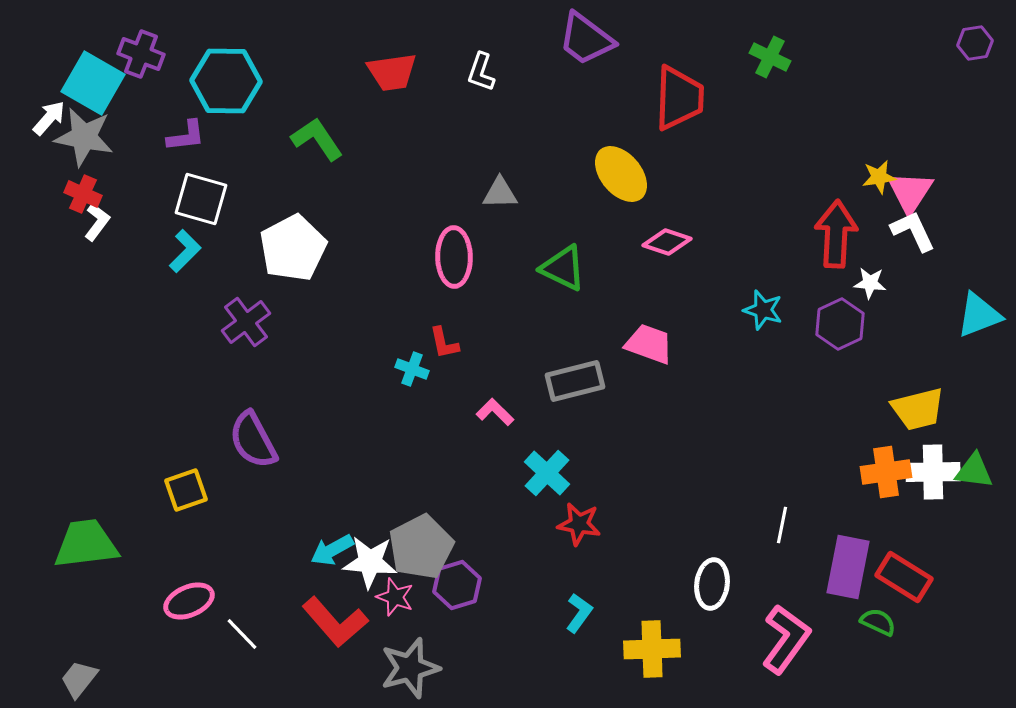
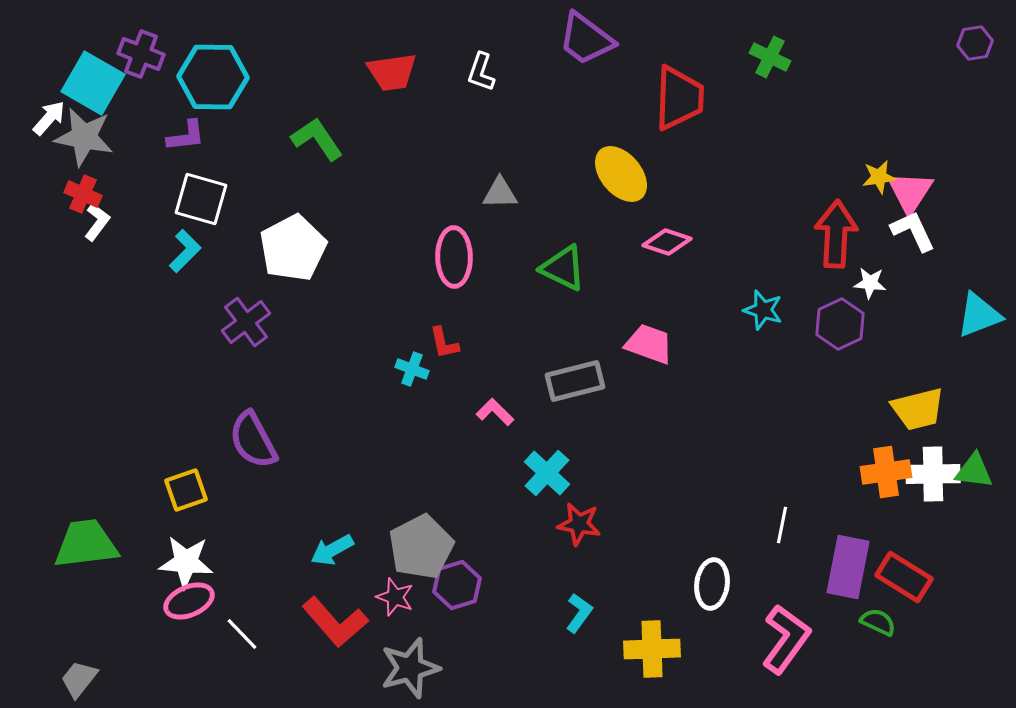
cyan hexagon at (226, 81): moved 13 px left, 4 px up
white cross at (933, 472): moved 2 px down
white star at (370, 562): moved 184 px left
